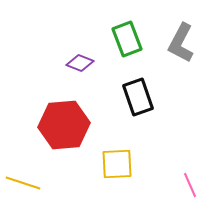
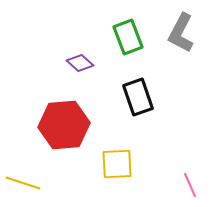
green rectangle: moved 1 px right, 2 px up
gray L-shape: moved 10 px up
purple diamond: rotated 20 degrees clockwise
